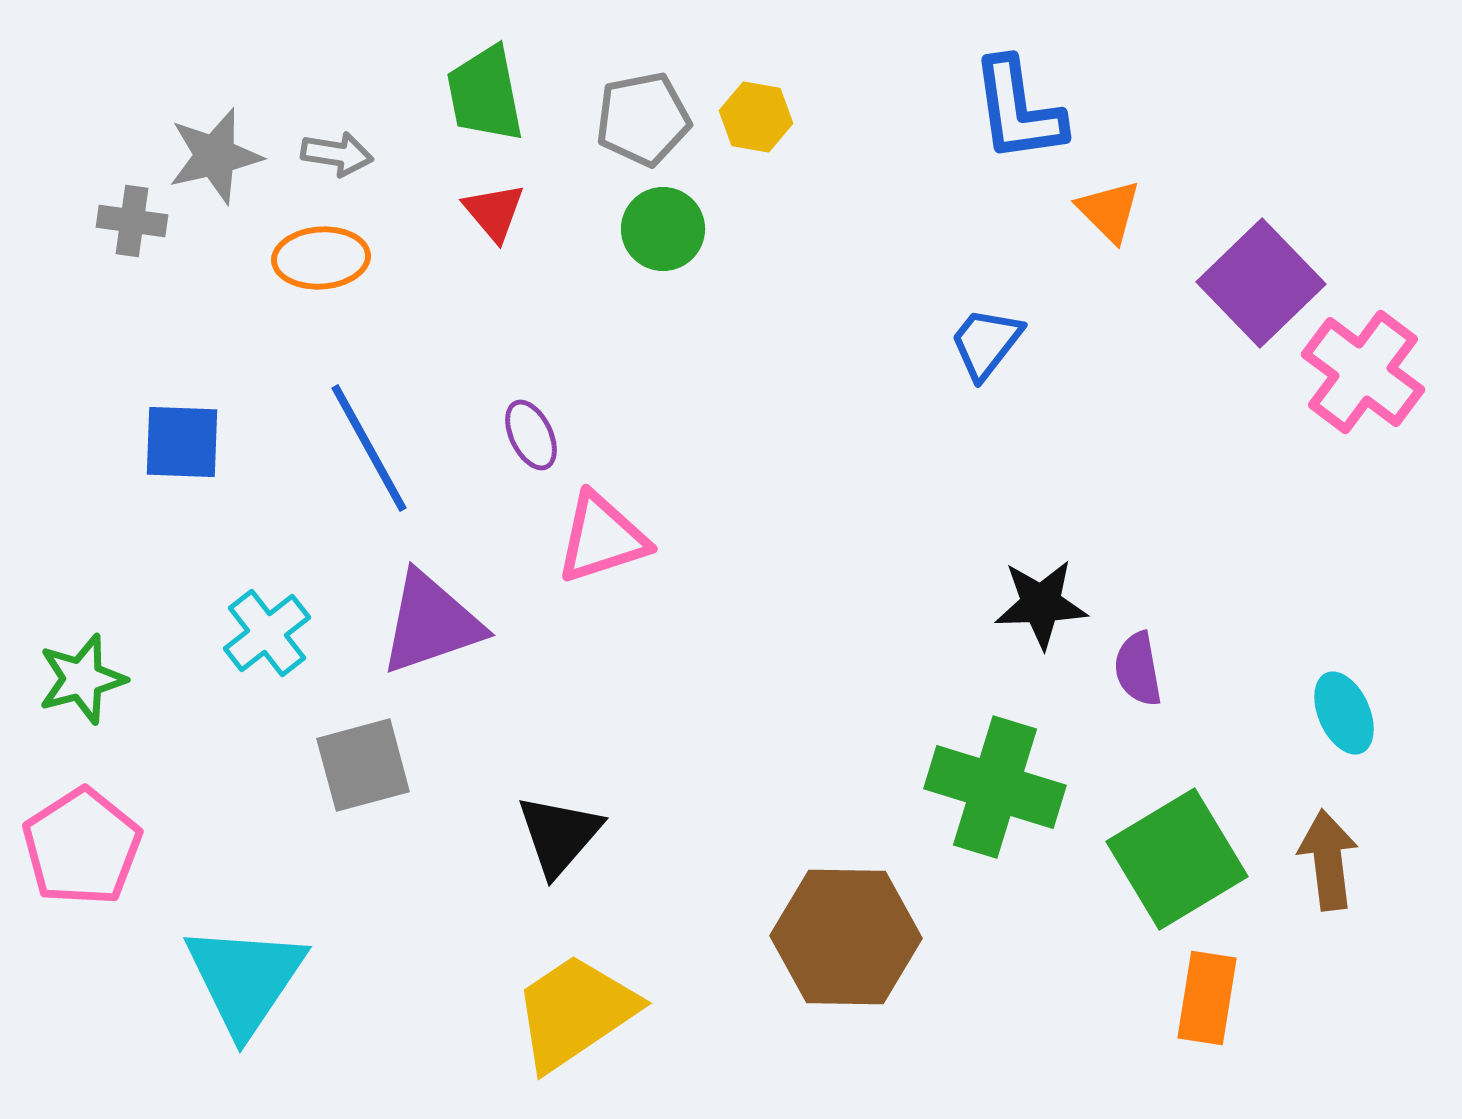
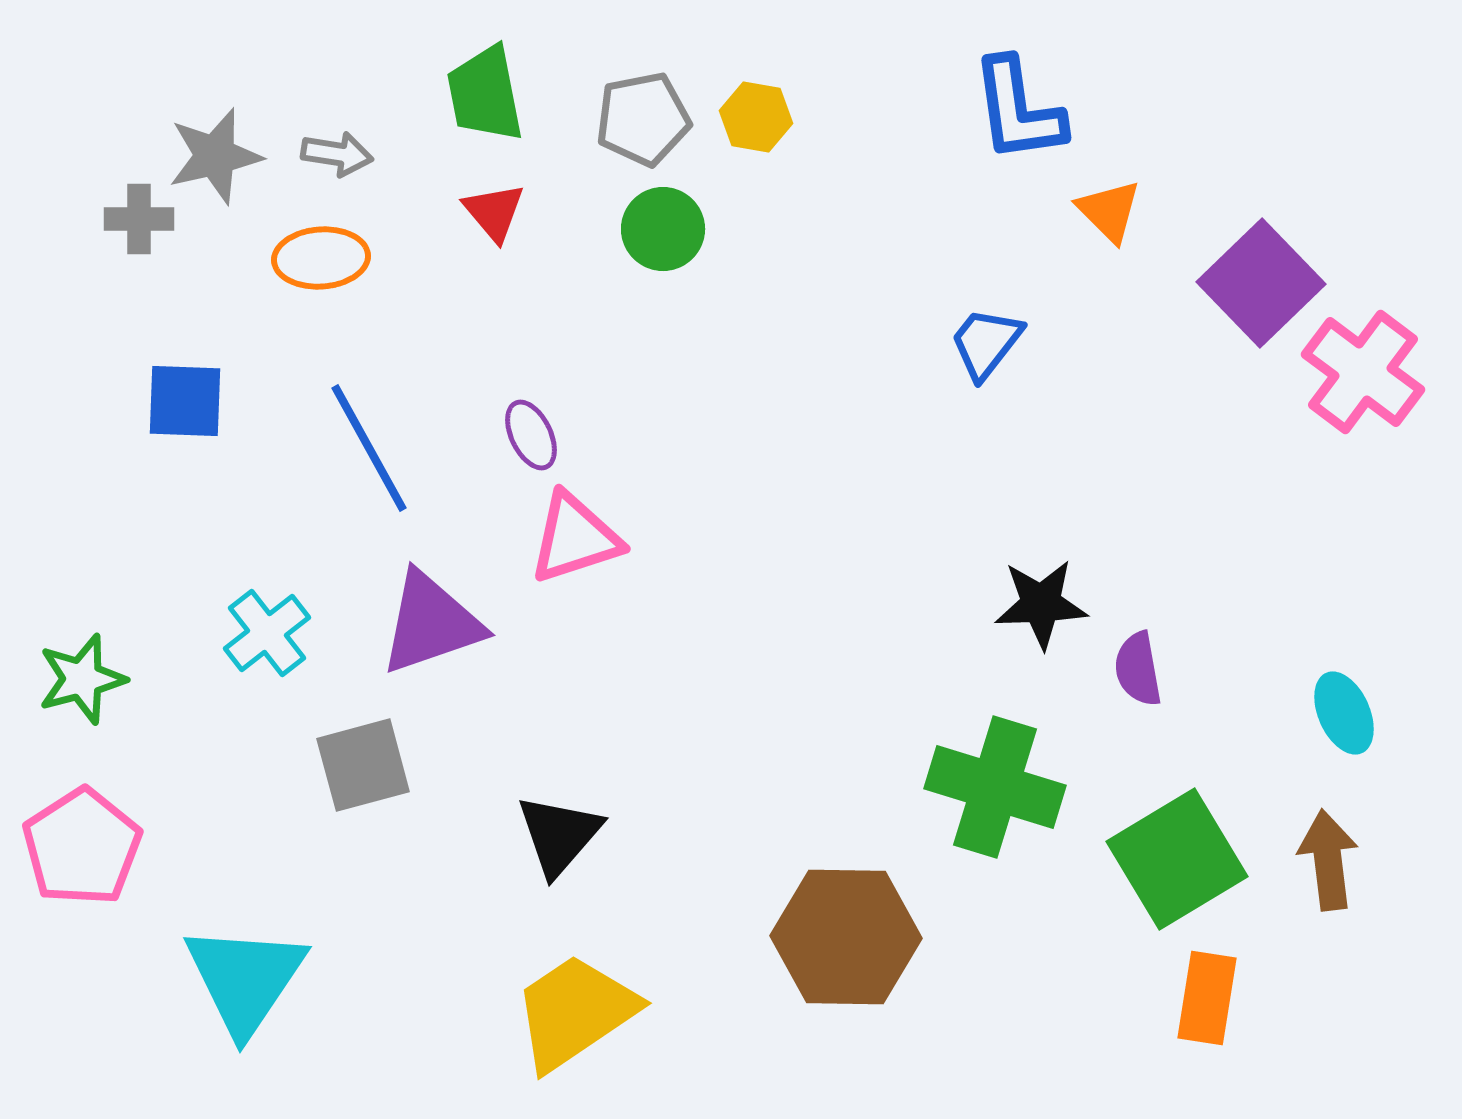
gray cross: moved 7 px right, 2 px up; rotated 8 degrees counterclockwise
blue square: moved 3 px right, 41 px up
pink triangle: moved 27 px left
